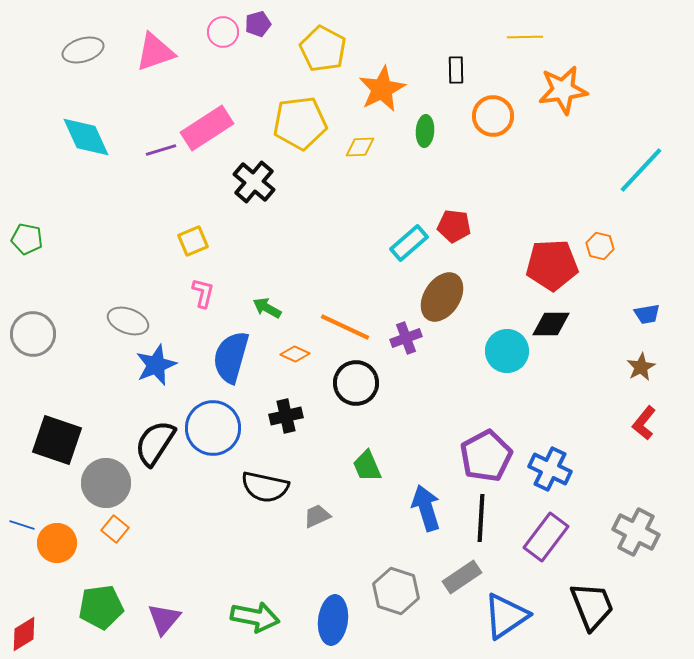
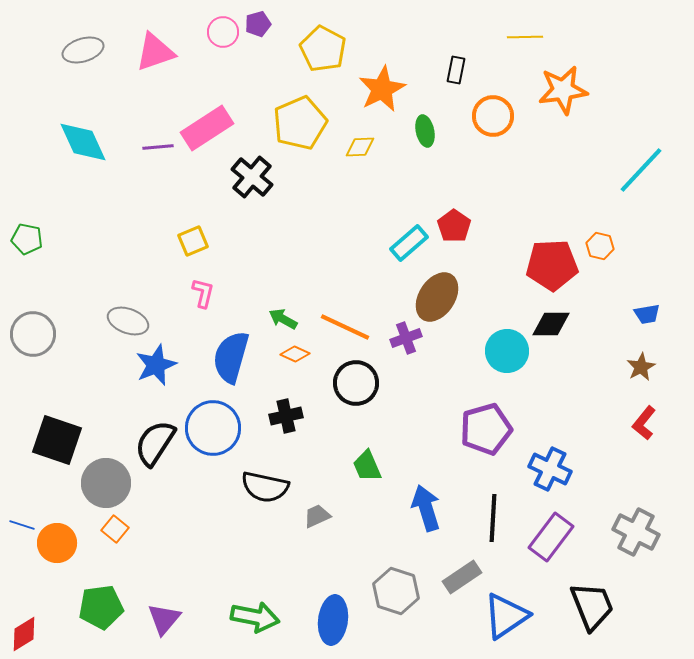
black rectangle at (456, 70): rotated 12 degrees clockwise
yellow pentagon at (300, 123): rotated 16 degrees counterclockwise
green ellipse at (425, 131): rotated 16 degrees counterclockwise
cyan diamond at (86, 137): moved 3 px left, 5 px down
purple line at (161, 150): moved 3 px left, 3 px up; rotated 12 degrees clockwise
black cross at (254, 182): moved 2 px left, 5 px up
red pentagon at (454, 226): rotated 28 degrees clockwise
brown ellipse at (442, 297): moved 5 px left
green arrow at (267, 308): moved 16 px right, 11 px down
purple pentagon at (486, 456): moved 27 px up; rotated 12 degrees clockwise
black line at (481, 518): moved 12 px right
purple rectangle at (546, 537): moved 5 px right
